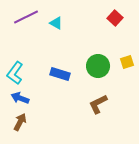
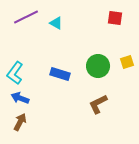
red square: rotated 35 degrees counterclockwise
